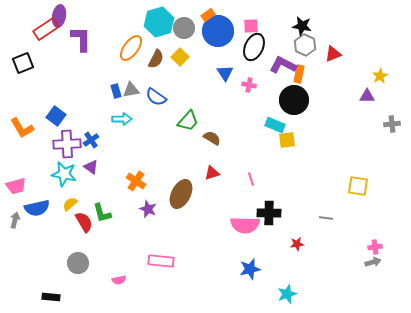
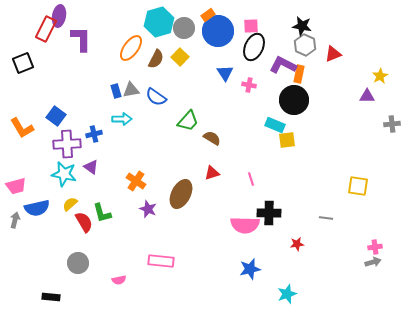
red rectangle at (46, 29): rotated 30 degrees counterclockwise
blue cross at (91, 140): moved 3 px right, 6 px up; rotated 21 degrees clockwise
